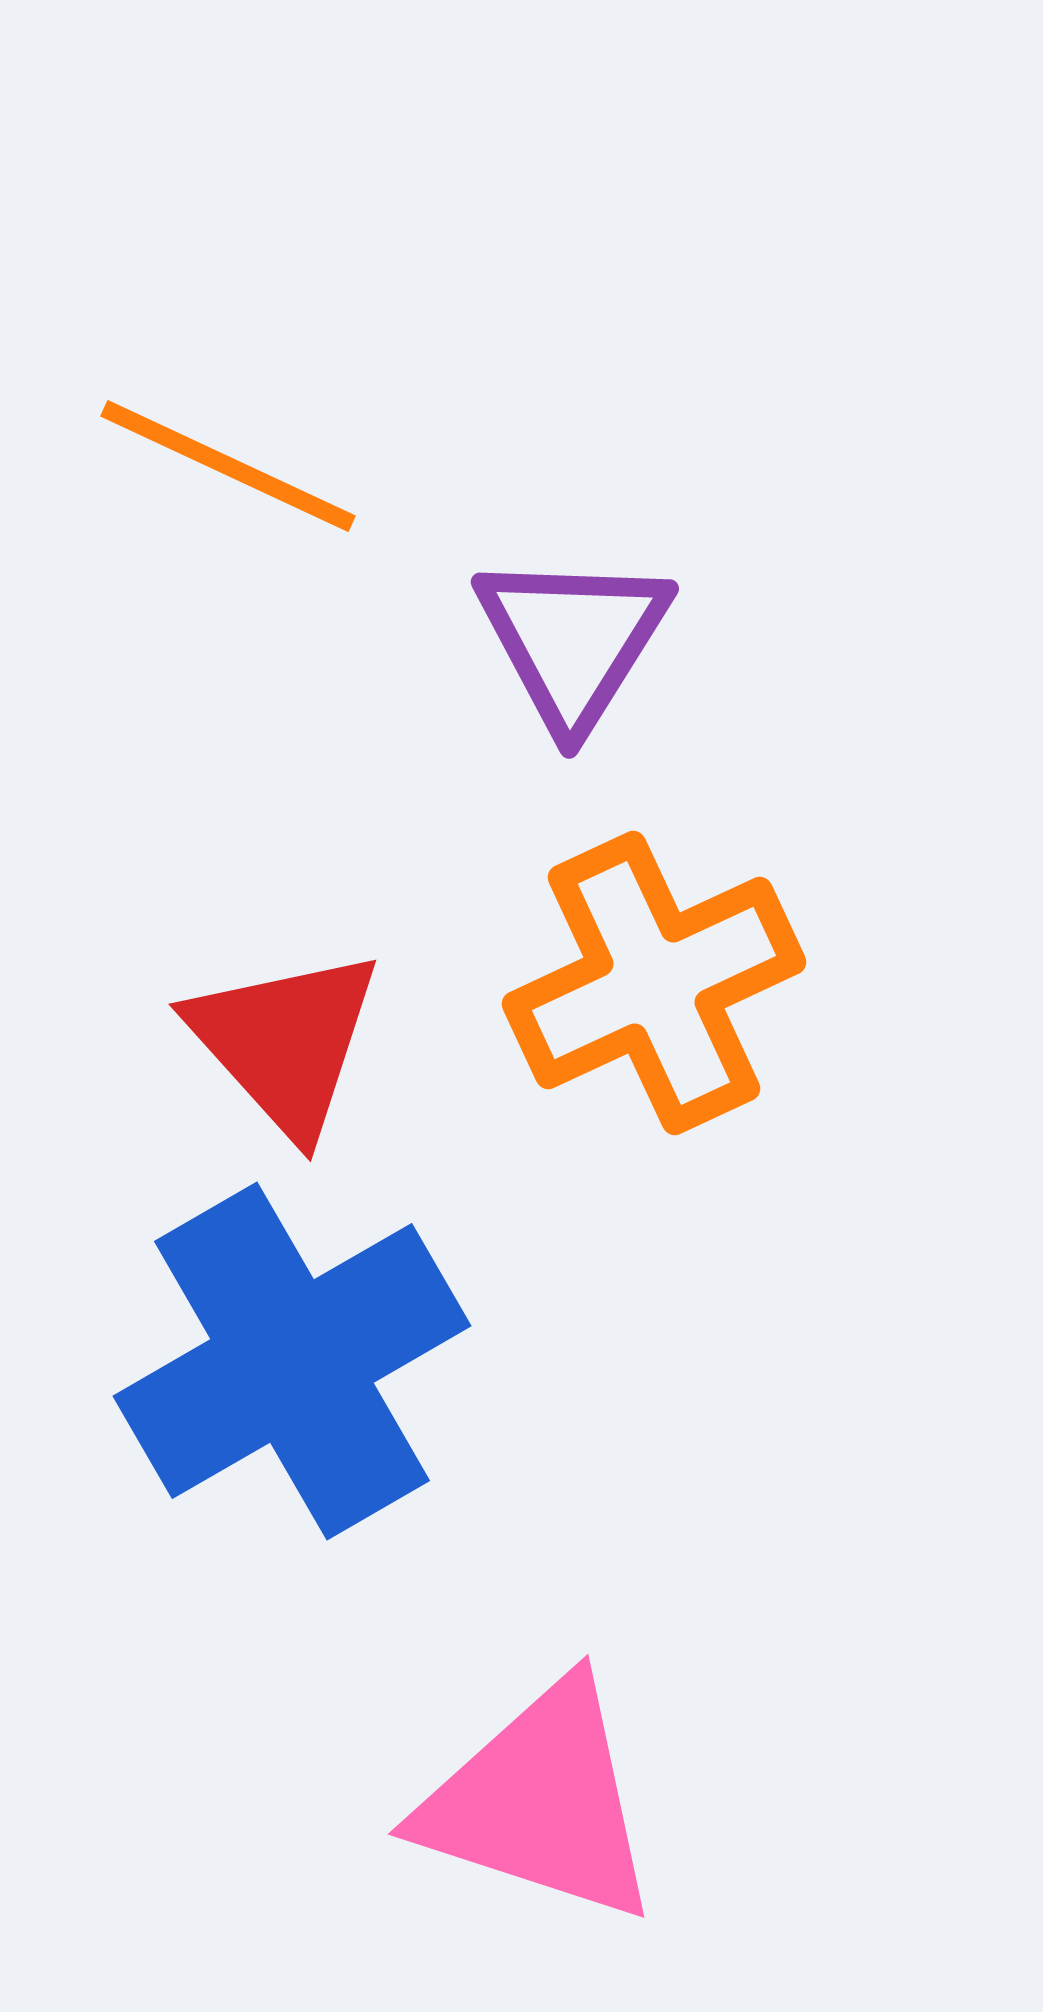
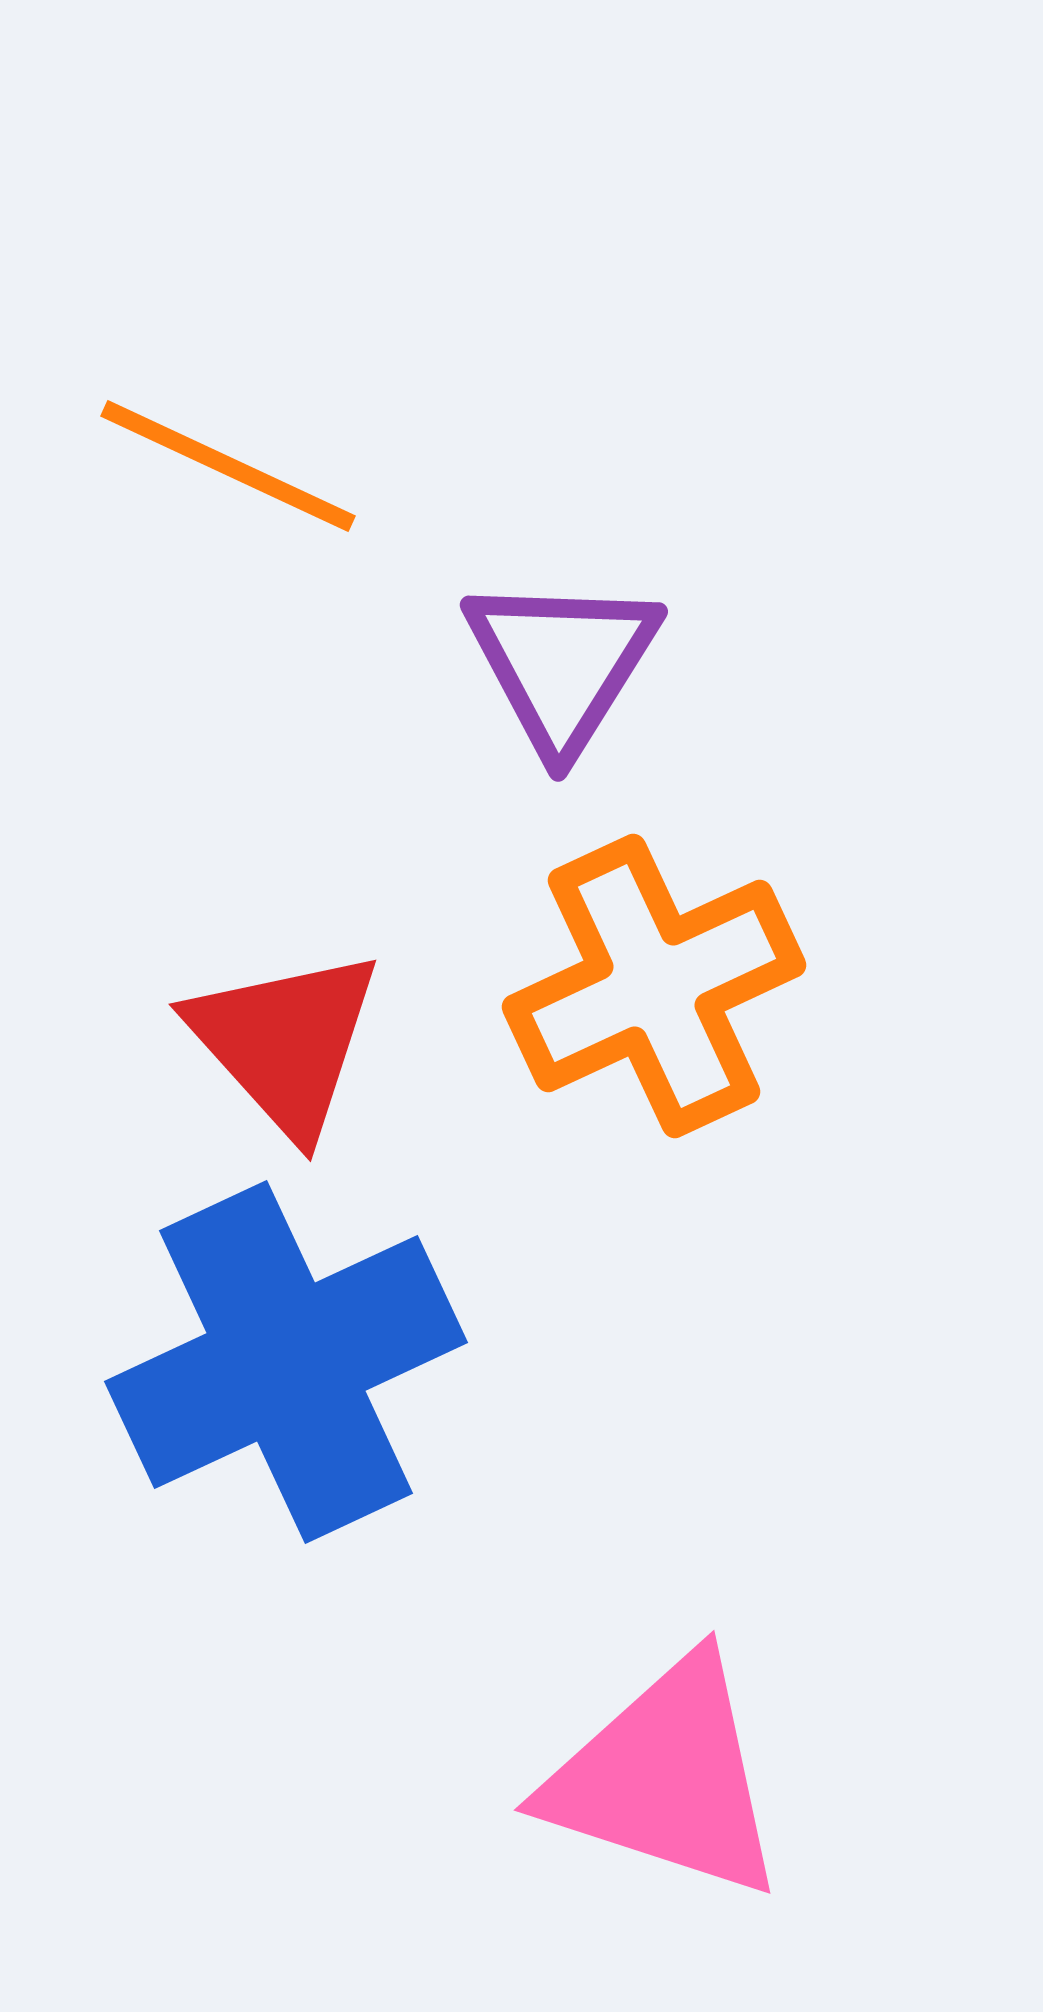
purple triangle: moved 11 px left, 23 px down
orange cross: moved 3 px down
blue cross: moved 6 px left, 1 px down; rotated 5 degrees clockwise
pink triangle: moved 126 px right, 24 px up
